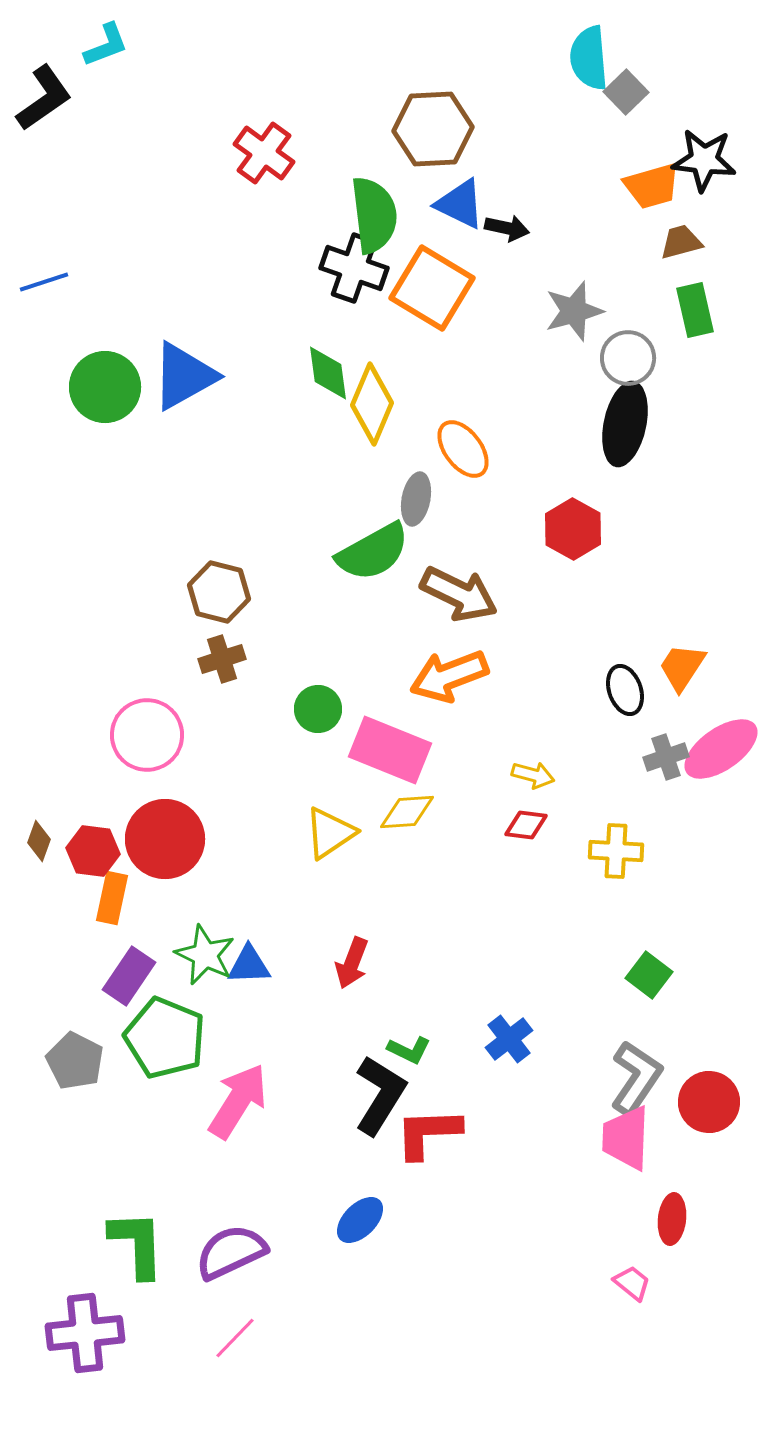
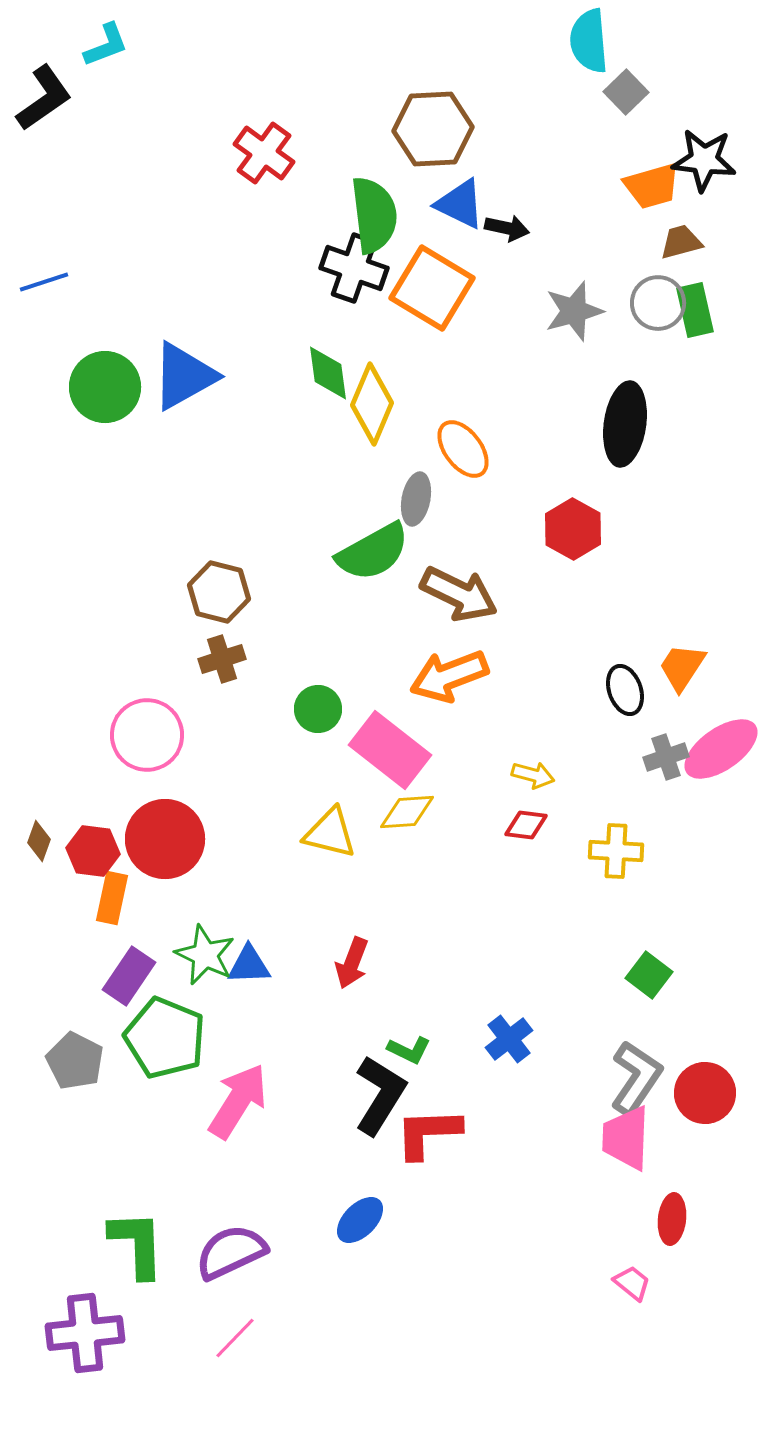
cyan semicircle at (589, 58): moved 17 px up
gray circle at (628, 358): moved 30 px right, 55 px up
black ellipse at (625, 424): rotated 4 degrees counterclockwise
pink rectangle at (390, 750): rotated 16 degrees clockwise
yellow triangle at (330, 833): rotated 48 degrees clockwise
red circle at (709, 1102): moved 4 px left, 9 px up
